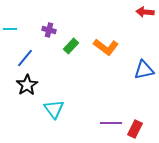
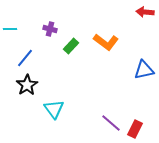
purple cross: moved 1 px right, 1 px up
orange L-shape: moved 5 px up
purple line: rotated 40 degrees clockwise
